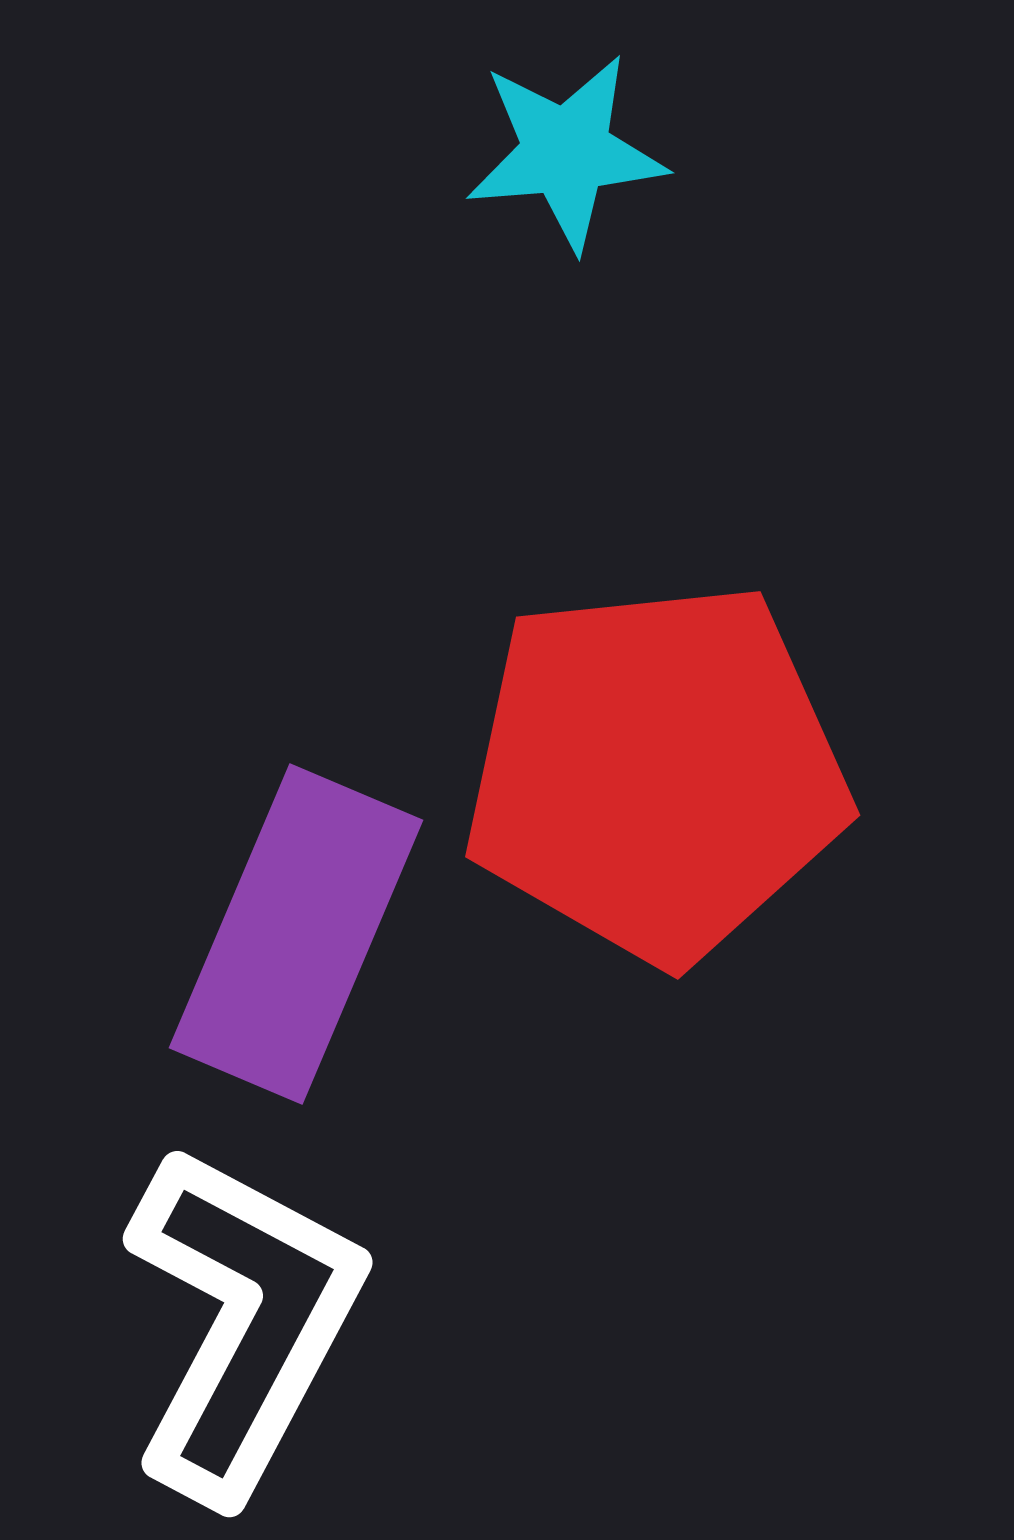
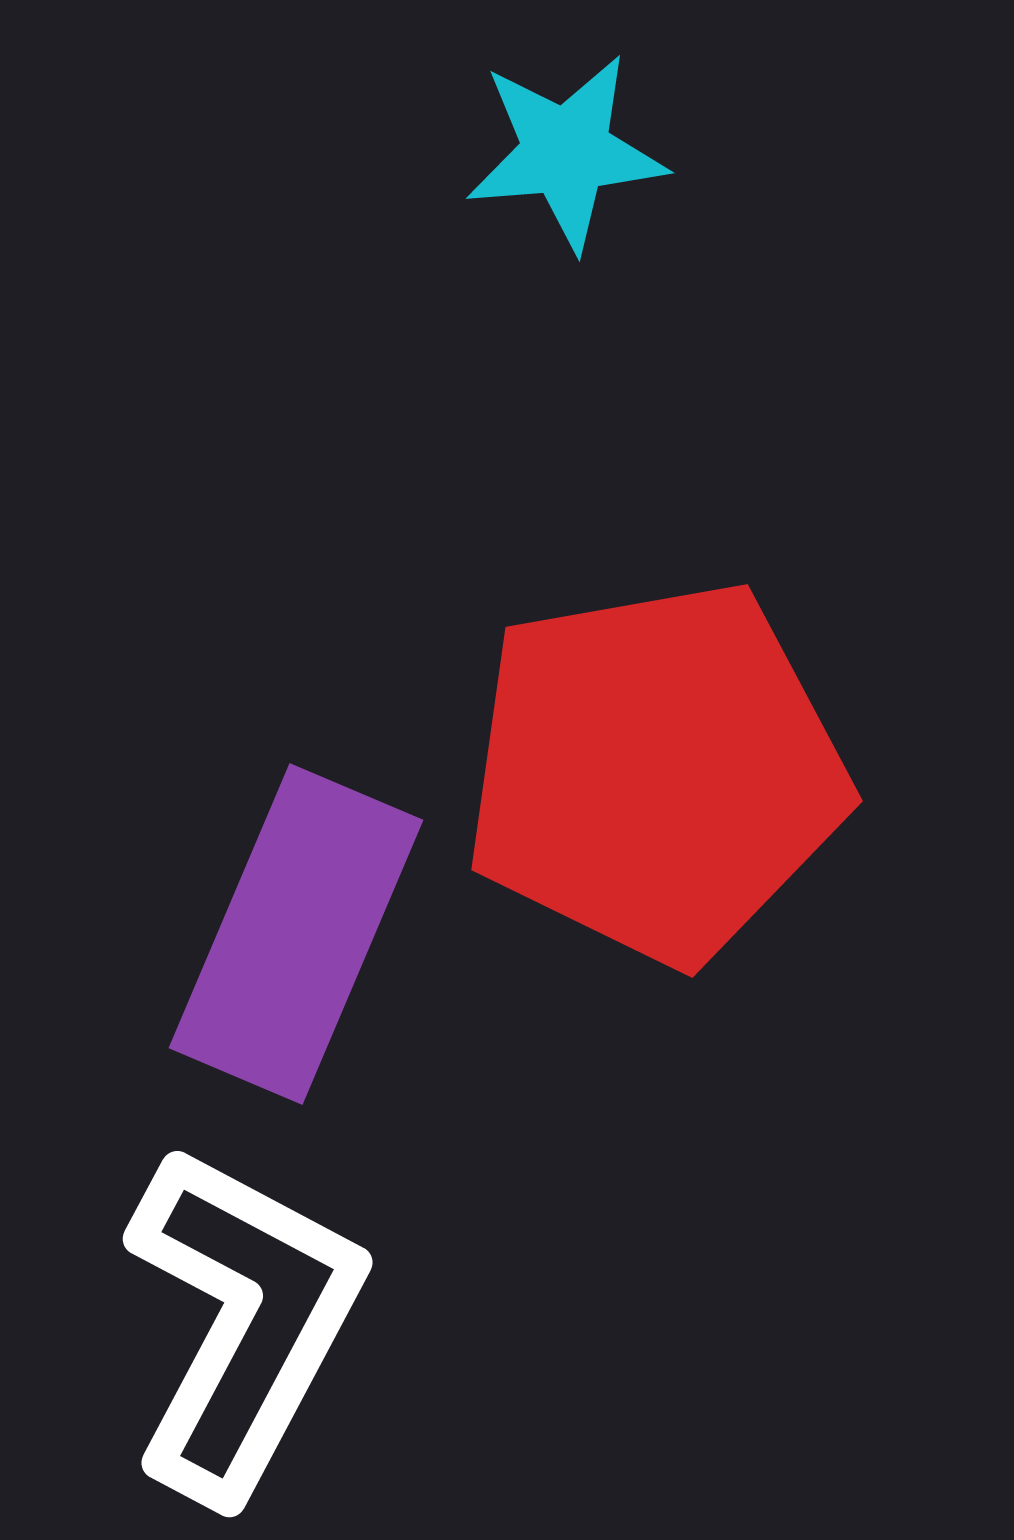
red pentagon: rotated 4 degrees counterclockwise
